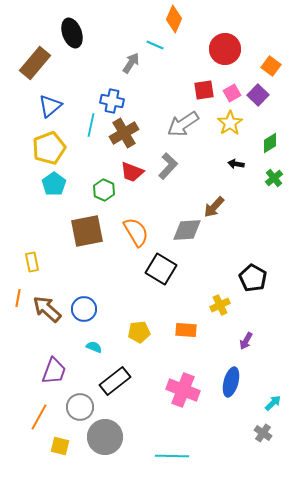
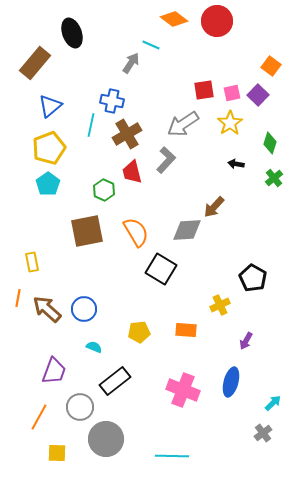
orange diamond at (174, 19): rotated 76 degrees counterclockwise
cyan line at (155, 45): moved 4 px left
red circle at (225, 49): moved 8 px left, 28 px up
pink square at (232, 93): rotated 18 degrees clockwise
brown cross at (124, 133): moved 3 px right, 1 px down
green diamond at (270, 143): rotated 40 degrees counterclockwise
gray L-shape at (168, 166): moved 2 px left, 6 px up
red trapezoid at (132, 172): rotated 55 degrees clockwise
cyan pentagon at (54, 184): moved 6 px left
gray cross at (263, 433): rotated 18 degrees clockwise
gray circle at (105, 437): moved 1 px right, 2 px down
yellow square at (60, 446): moved 3 px left, 7 px down; rotated 12 degrees counterclockwise
